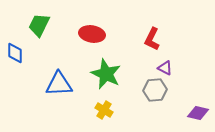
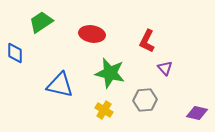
green trapezoid: moved 2 px right, 3 px up; rotated 30 degrees clockwise
red L-shape: moved 5 px left, 2 px down
purple triangle: rotated 21 degrees clockwise
green star: moved 4 px right, 1 px up; rotated 12 degrees counterclockwise
blue triangle: moved 1 px right, 1 px down; rotated 16 degrees clockwise
gray hexagon: moved 10 px left, 10 px down
purple diamond: moved 1 px left
